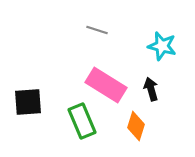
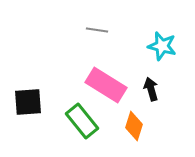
gray line: rotated 10 degrees counterclockwise
green rectangle: rotated 16 degrees counterclockwise
orange diamond: moved 2 px left
